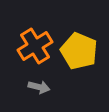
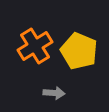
gray arrow: moved 15 px right, 6 px down; rotated 10 degrees counterclockwise
